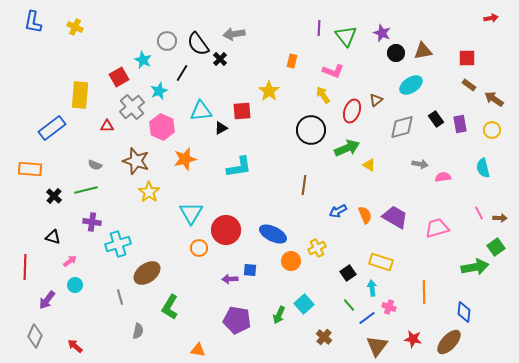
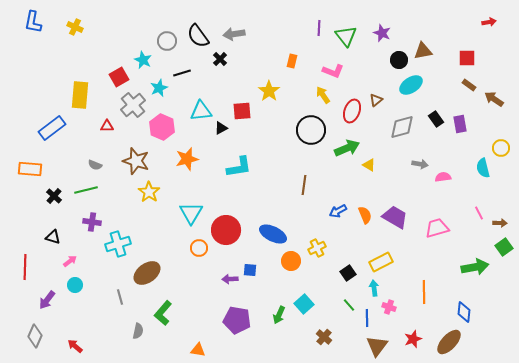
red arrow at (491, 18): moved 2 px left, 4 px down
black semicircle at (198, 44): moved 8 px up
black circle at (396, 53): moved 3 px right, 7 px down
black line at (182, 73): rotated 42 degrees clockwise
cyan star at (159, 91): moved 3 px up
gray cross at (132, 107): moved 1 px right, 2 px up
yellow circle at (492, 130): moved 9 px right, 18 px down
orange star at (185, 159): moved 2 px right
brown arrow at (500, 218): moved 5 px down
green square at (496, 247): moved 8 px right
yellow rectangle at (381, 262): rotated 45 degrees counterclockwise
cyan arrow at (372, 288): moved 2 px right
green L-shape at (170, 307): moved 7 px left, 6 px down; rotated 10 degrees clockwise
blue line at (367, 318): rotated 54 degrees counterclockwise
red star at (413, 339): rotated 30 degrees counterclockwise
